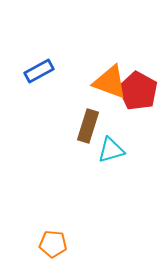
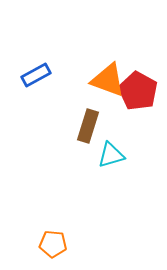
blue rectangle: moved 3 px left, 4 px down
orange triangle: moved 2 px left, 2 px up
cyan triangle: moved 5 px down
